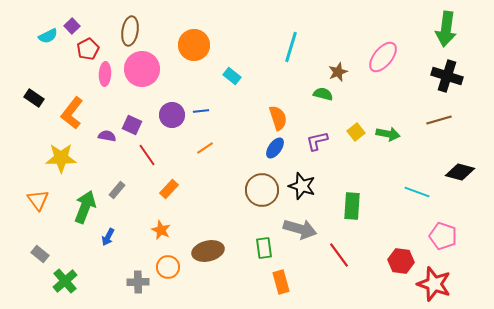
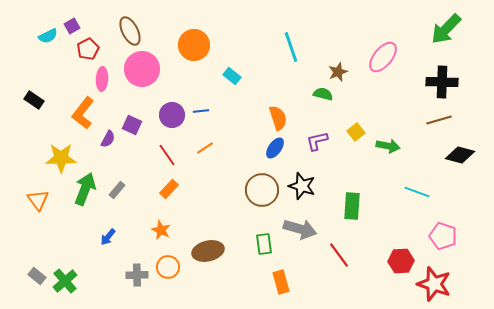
purple square at (72, 26): rotated 14 degrees clockwise
green arrow at (446, 29): rotated 36 degrees clockwise
brown ellipse at (130, 31): rotated 36 degrees counterclockwise
cyan line at (291, 47): rotated 36 degrees counterclockwise
pink ellipse at (105, 74): moved 3 px left, 5 px down
black cross at (447, 76): moved 5 px left, 6 px down; rotated 16 degrees counterclockwise
black rectangle at (34, 98): moved 2 px down
orange L-shape at (72, 113): moved 11 px right
green arrow at (388, 134): moved 12 px down
purple semicircle at (107, 136): moved 1 px right, 3 px down; rotated 108 degrees clockwise
red line at (147, 155): moved 20 px right
black diamond at (460, 172): moved 17 px up
green arrow at (85, 207): moved 18 px up
blue arrow at (108, 237): rotated 12 degrees clockwise
green rectangle at (264, 248): moved 4 px up
gray rectangle at (40, 254): moved 3 px left, 22 px down
red hexagon at (401, 261): rotated 10 degrees counterclockwise
gray cross at (138, 282): moved 1 px left, 7 px up
